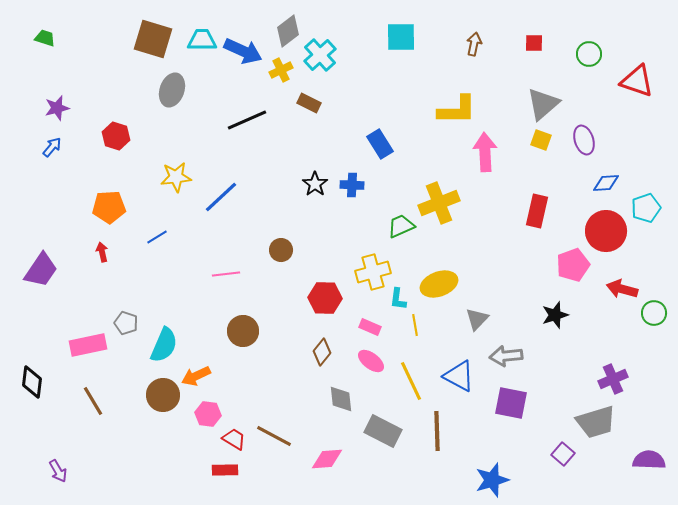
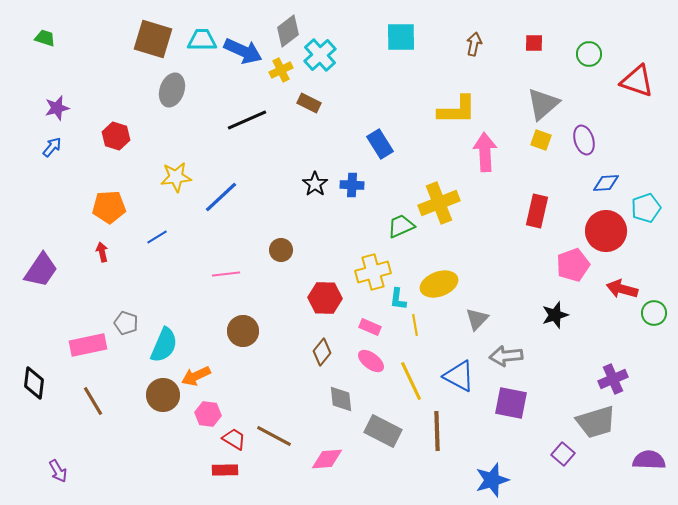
black diamond at (32, 382): moved 2 px right, 1 px down
